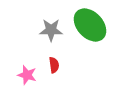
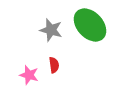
gray star: rotated 15 degrees clockwise
pink star: moved 2 px right
